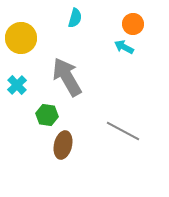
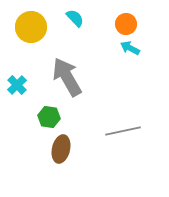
cyan semicircle: rotated 60 degrees counterclockwise
orange circle: moved 7 px left
yellow circle: moved 10 px right, 11 px up
cyan arrow: moved 6 px right, 1 px down
green hexagon: moved 2 px right, 2 px down
gray line: rotated 40 degrees counterclockwise
brown ellipse: moved 2 px left, 4 px down
